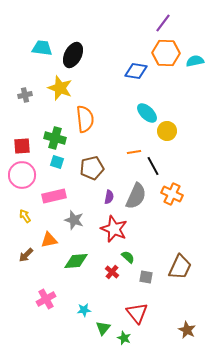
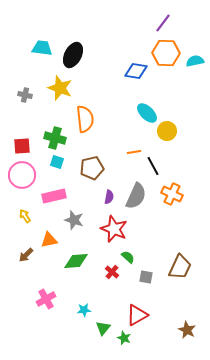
gray cross: rotated 24 degrees clockwise
red triangle: moved 2 px down; rotated 40 degrees clockwise
